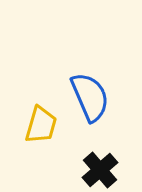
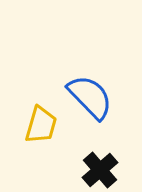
blue semicircle: rotated 21 degrees counterclockwise
